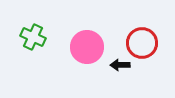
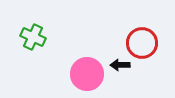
pink circle: moved 27 px down
